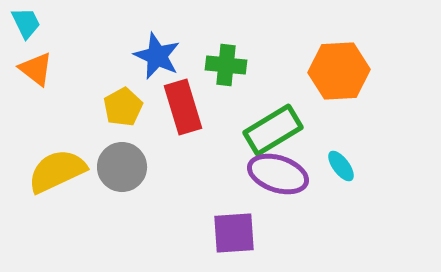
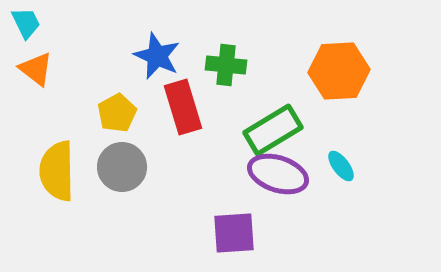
yellow pentagon: moved 6 px left, 6 px down
yellow semicircle: rotated 66 degrees counterclockwise
